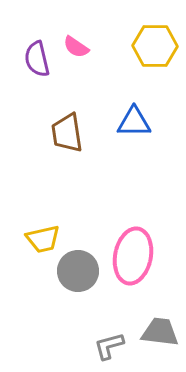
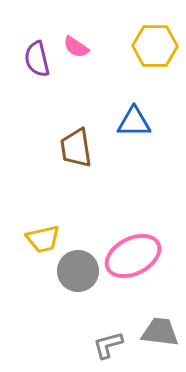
brown trapezoid: moved 9 px right, 15 px down
pink ellipse: rotated 52 degrees clockwise
gray L-shape: moved 1 px left, 1 px up
